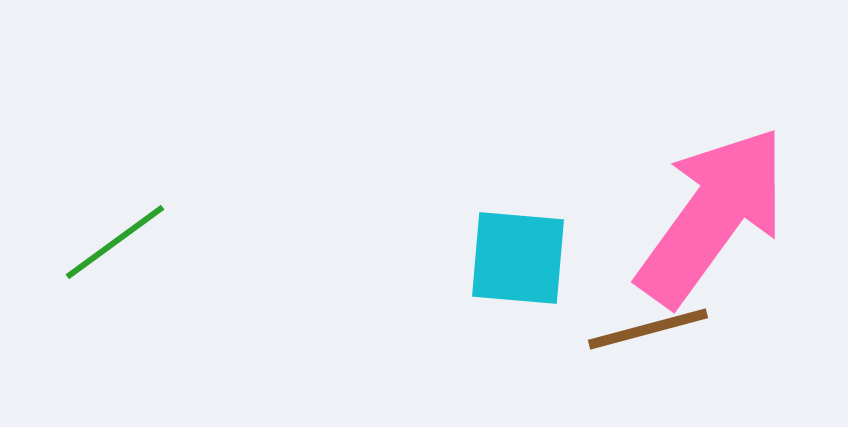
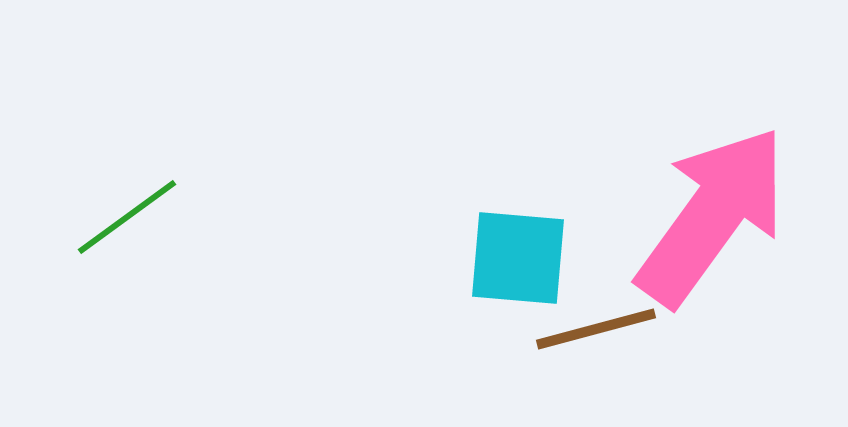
green line: moved 12 px right, 25 px up
brown line: moved 52 px left
